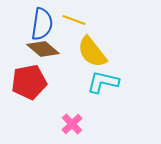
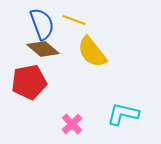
blue semicircle: rotated 28 degrees counterclockwise
cyan L-shape: moved 20 px right, 32 px down
